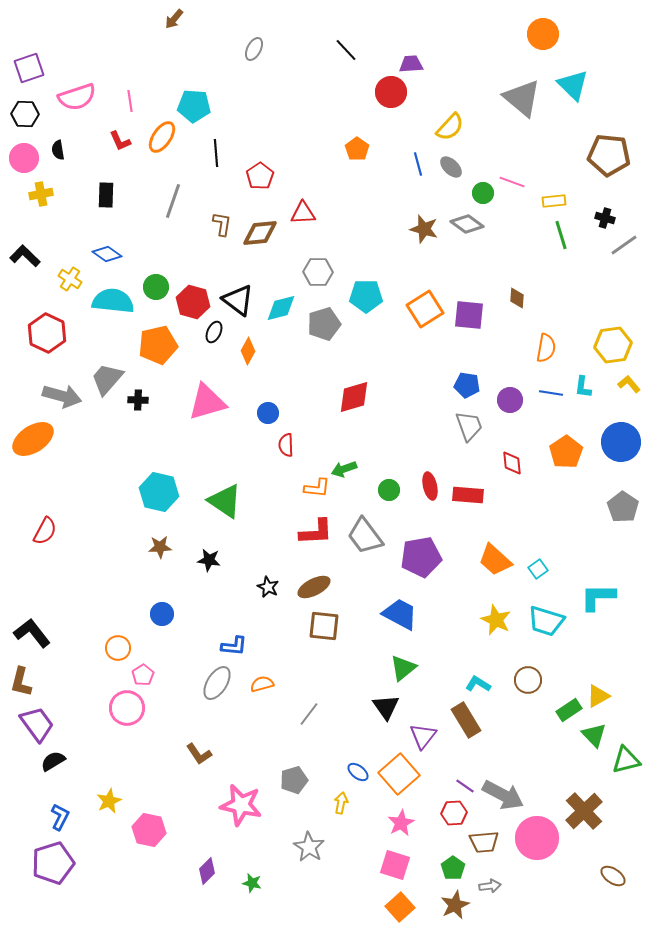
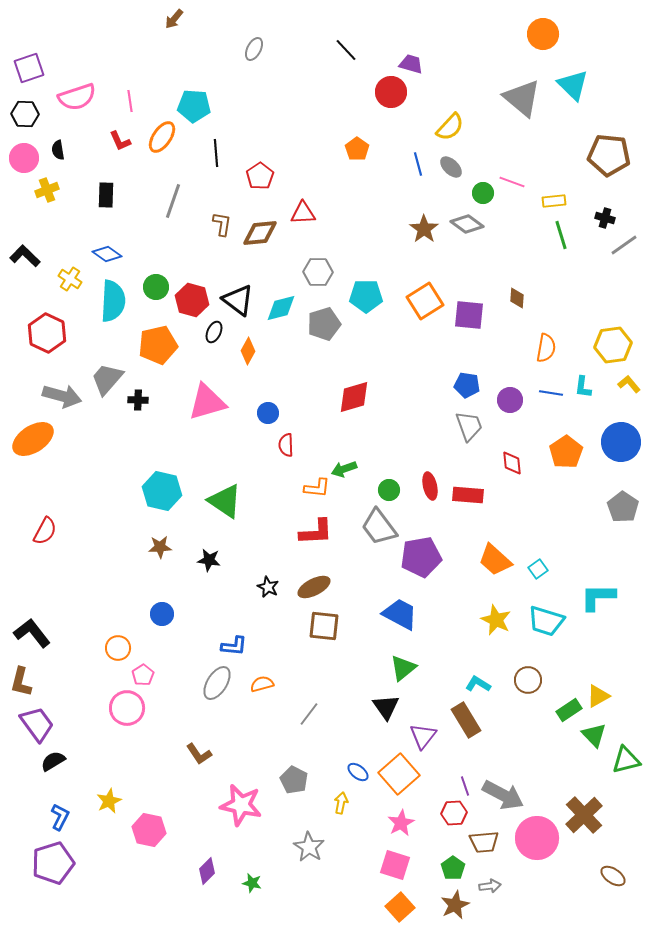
purple trapezoid at (411, 64): rotated 20 degrees clockwise
yellow cross at (41, 194): moved 6 px right, 4 px up; rotated 10 degrees counterclockwise
brown star at (424, 229): rotated 20 degrees clockwise
cyan semicircle at (113, 301): rotated 87 degrees clockwise
red hexagon at (193, 302): moved 1 px left, 2 px up
orange square at (425, 309): moved 8 px up
cyan hexagon at (159, 492): moved 3 px right, 1 px up
gray trapezoid at (365, 536): moved 14 px right, 9 px up
gray pentagon at (294, 780): rotated 28 degrees counterclockwise
purple line at (465, 786): rotated 36 degrees clockwise
brown cross at (584, 811): moved 4 px down
